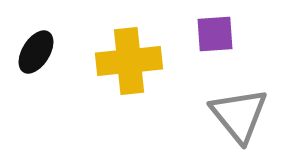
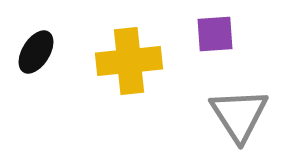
gray triangle: rotated 6 degrees clockwise
